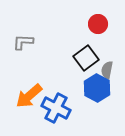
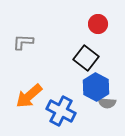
black square: rotated 15 degrees counterclockwise
gray semicircle: moved 33 px down; rotated 96 degrees counterclockwise
blue hexagon: moved 1 px left, 1 px up
blue cross: moved 5 px right, 3 px down
